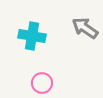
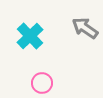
cyan cross: moved 2 px left; rotated 36 degrees clockwise
